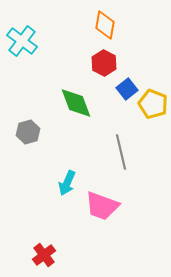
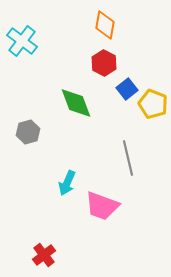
gray line: moved 7 px right, 6 px down
